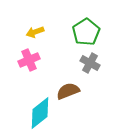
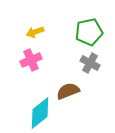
green pentagon: moved 3 px right; rotated 20 degrees clockwise
pink cross: moved 2 px right
